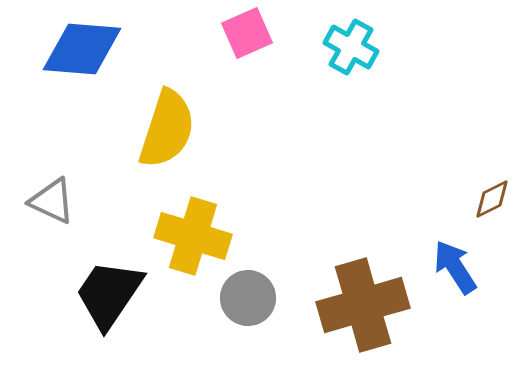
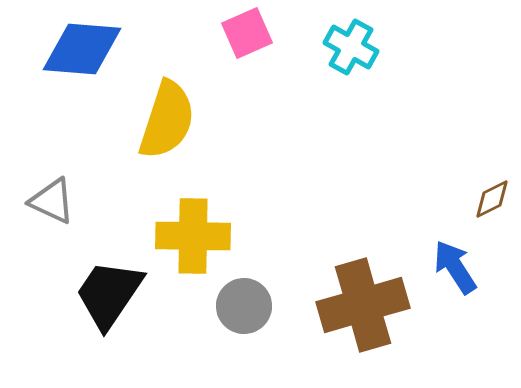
yellow semicircle: moved 9 px up
yellow cross: rotated 16 degrees counterclockwise
gray circle: moved 4 px left, 8 px down
